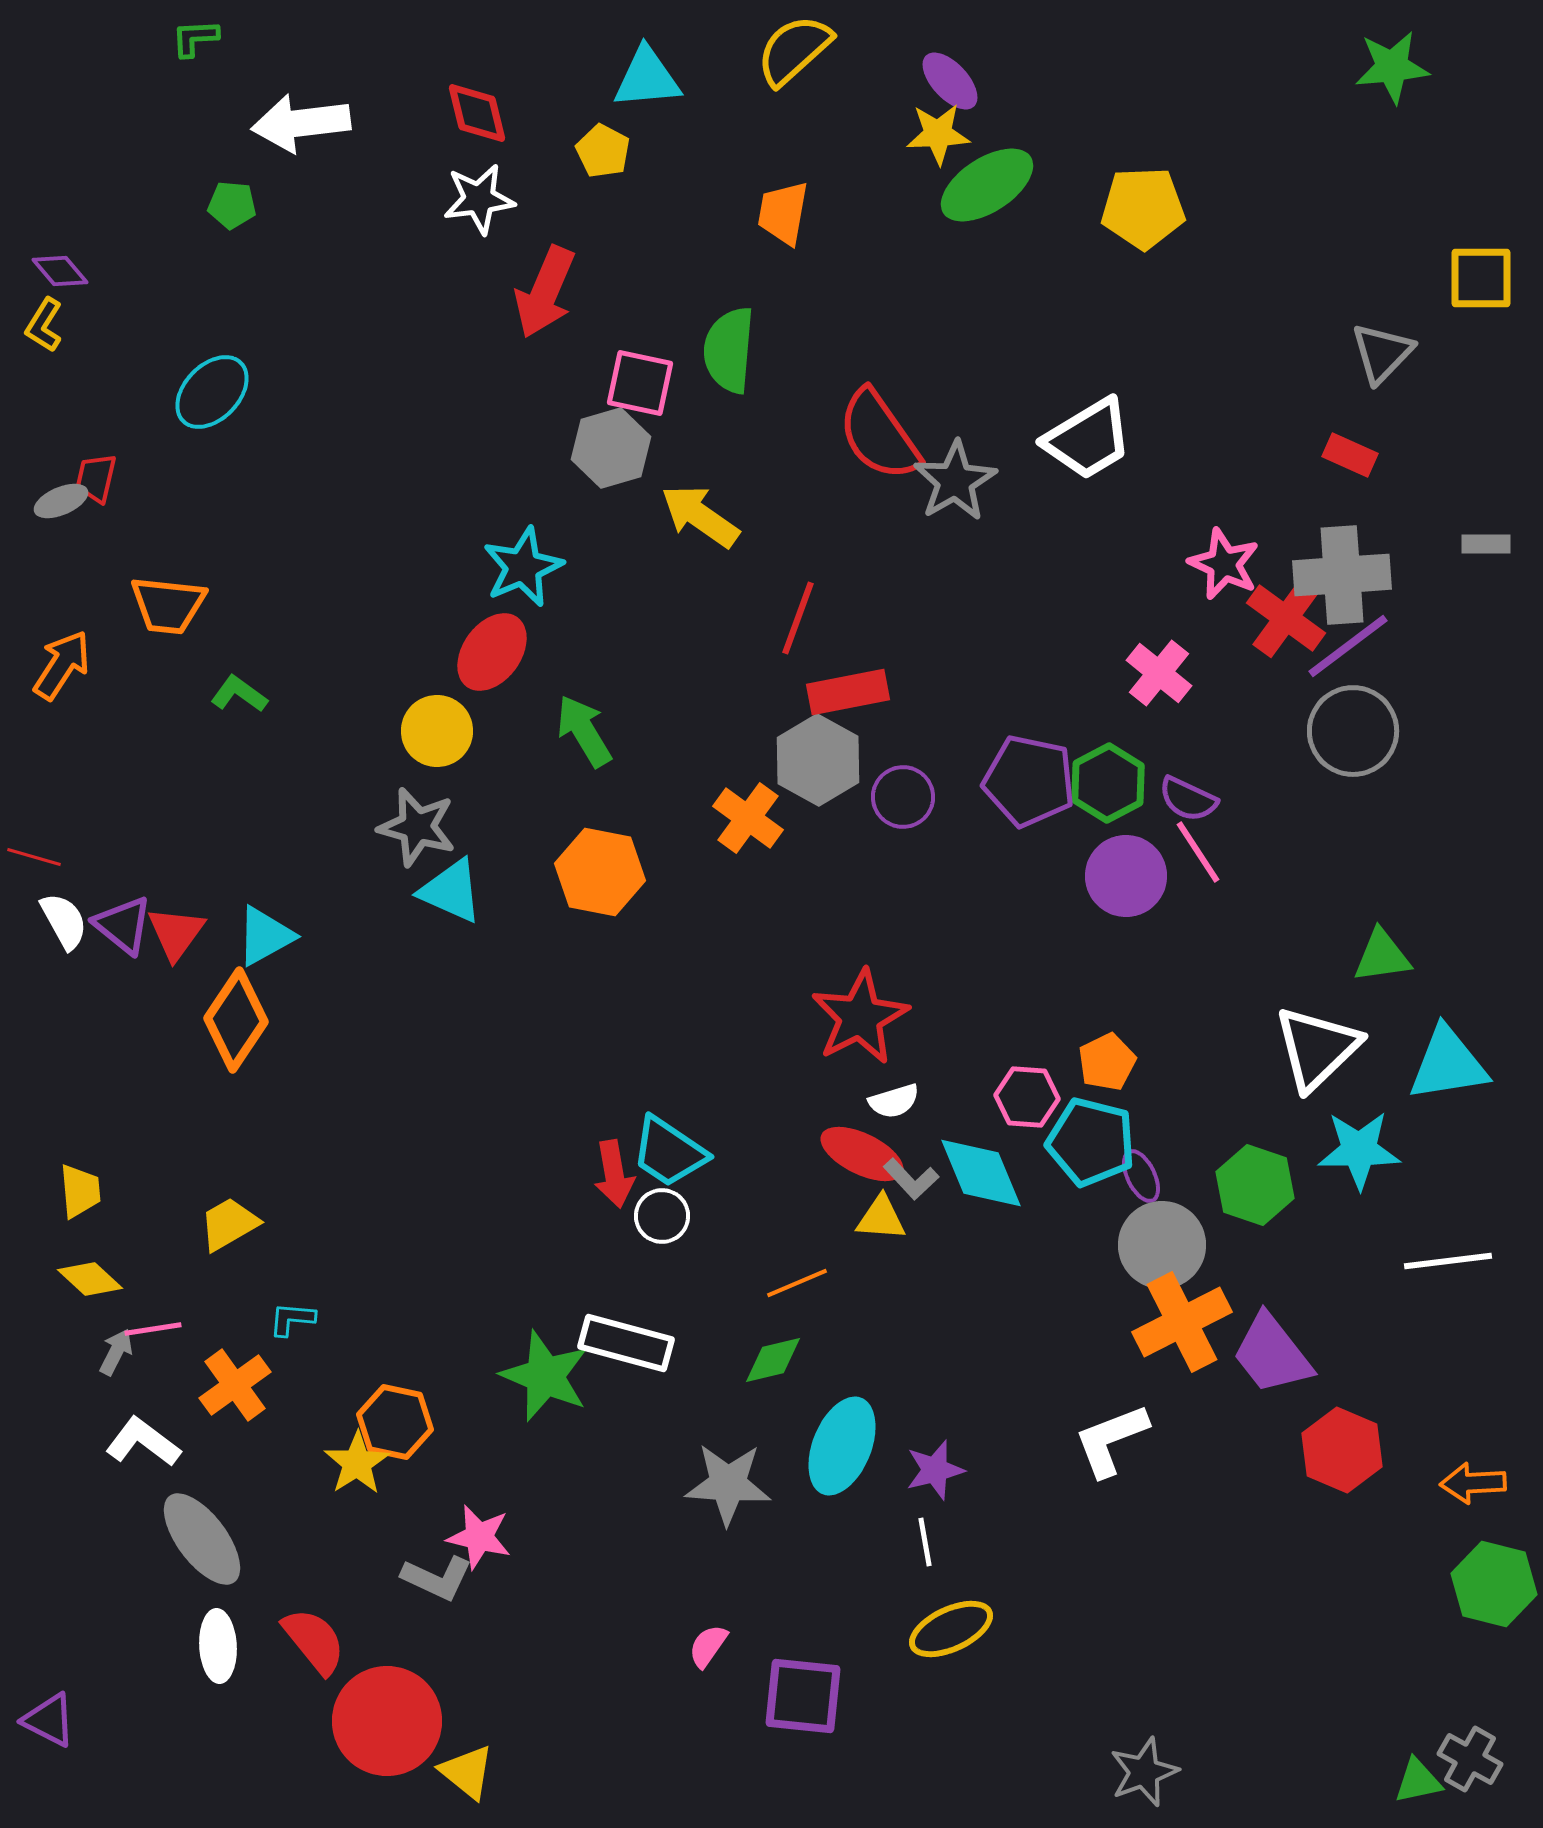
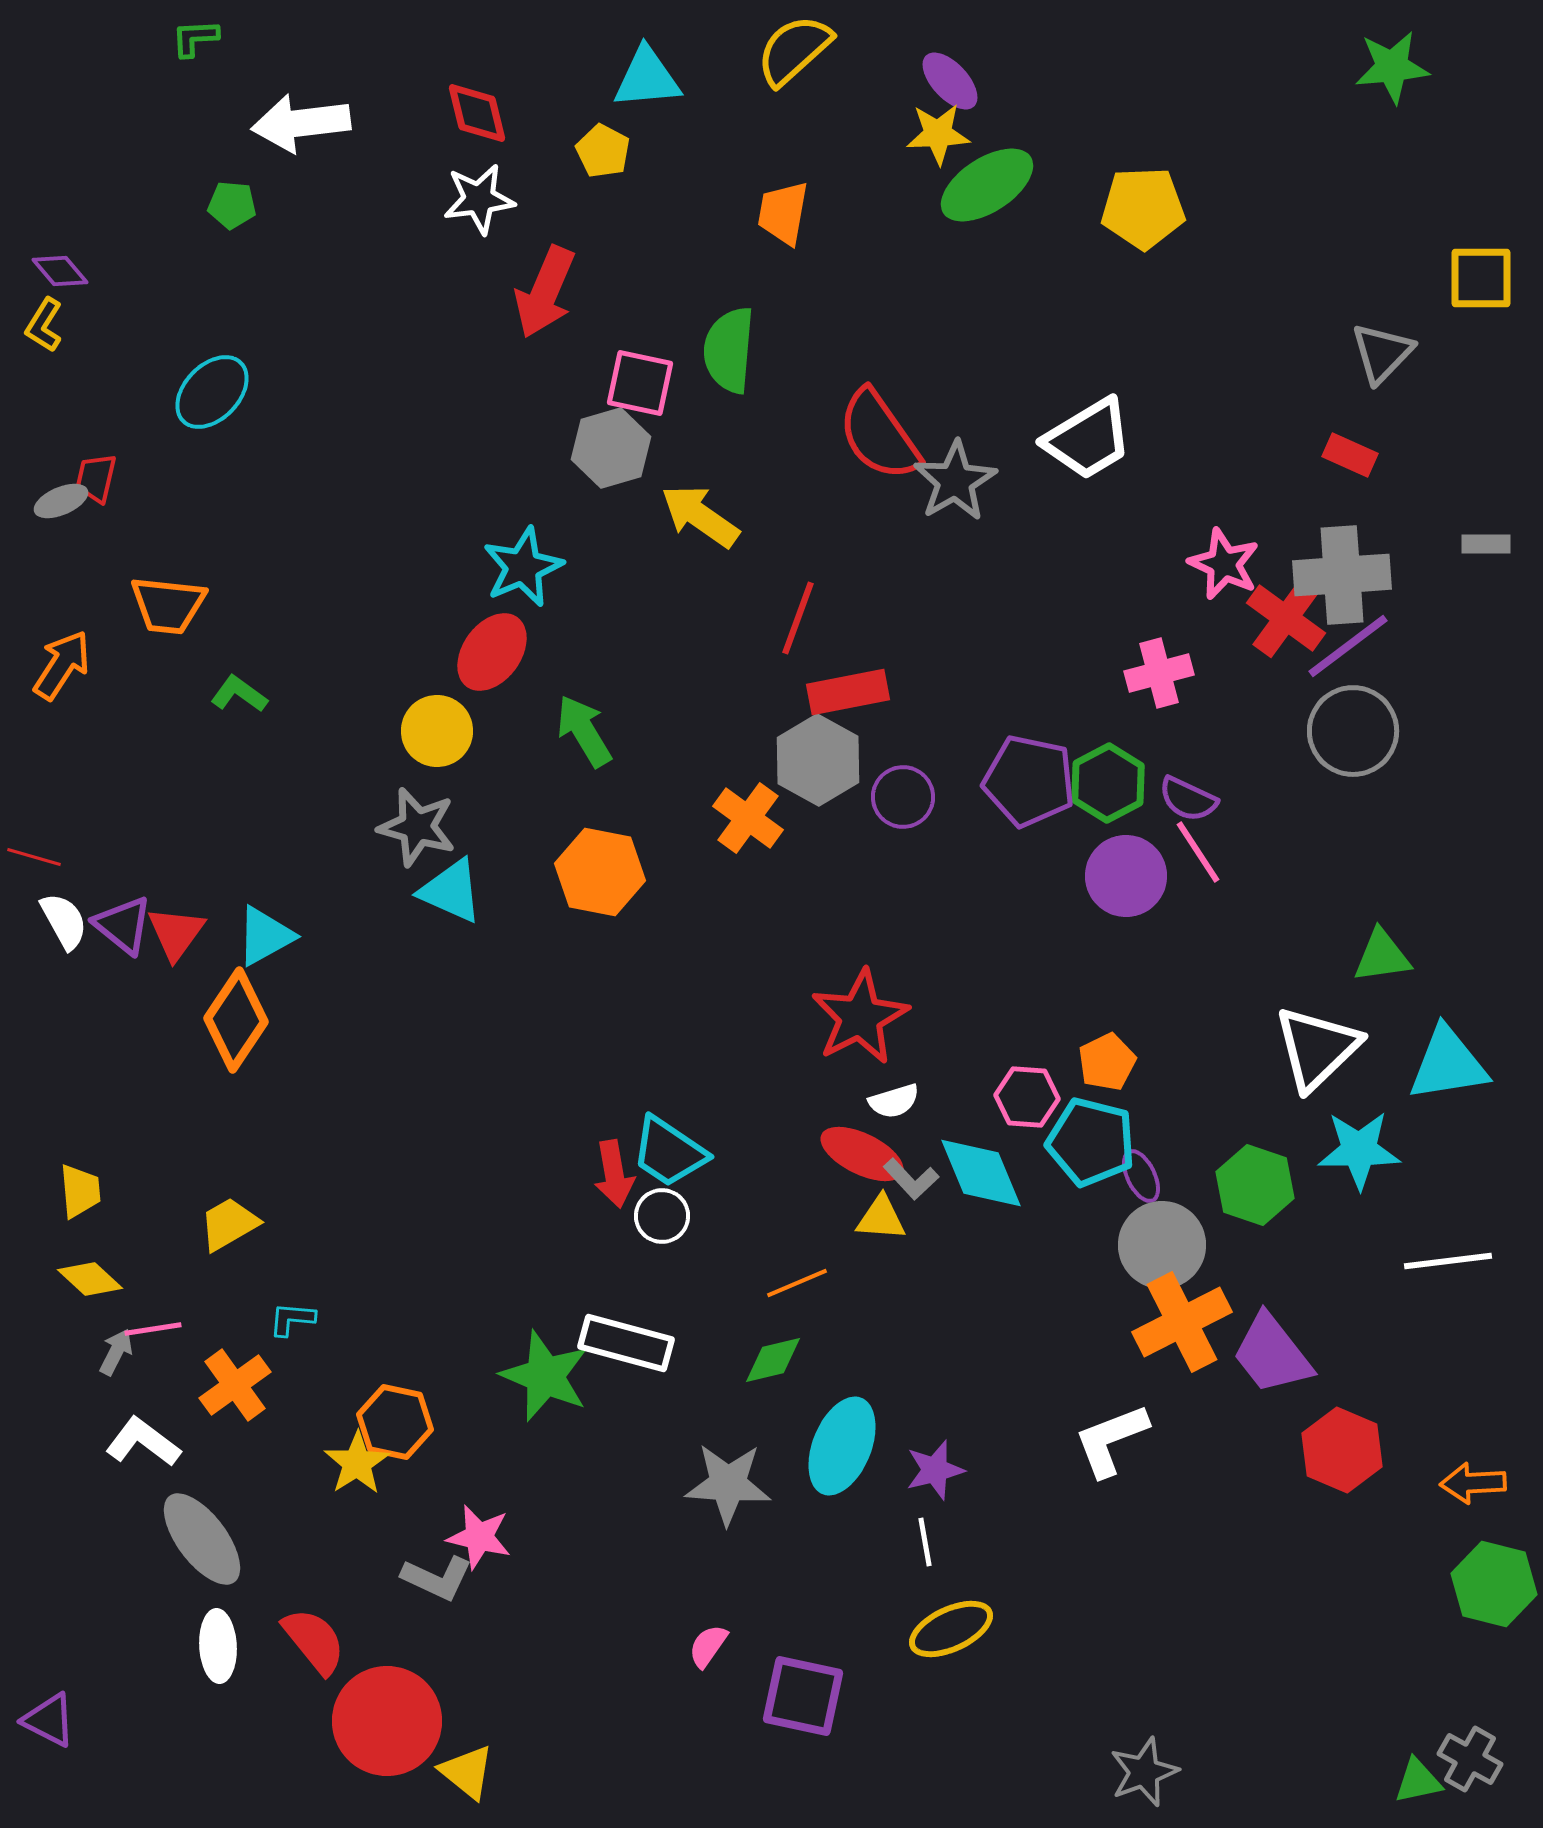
pink cross at (1159, 673): rotated 36 degrees clockwise
purple square at (803, 1696): rotated 6 degrees clockwise
